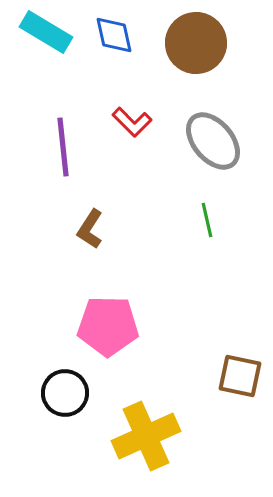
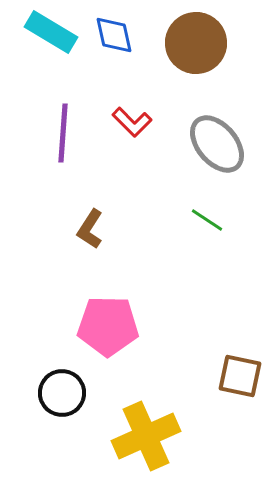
cyan rectangle: moved 5 px right
gray ellipse: moved 4 px right, 3 px down
purple line: moved 14 px up; rotated 10 degrees clockwise
green line: rotated 44 degrees counterclockwise
black circle: moved 3 px left
